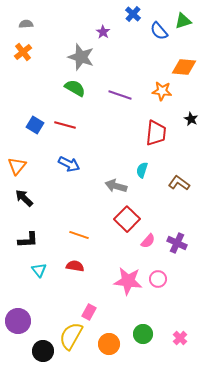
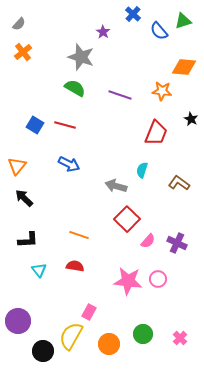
gray semicircle: moved 7 px left; rotated 136 degrees clockwise
red trapezoid: rotated 16 degrees clockwise
